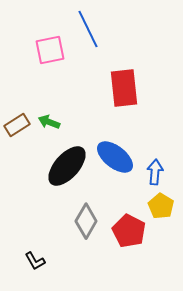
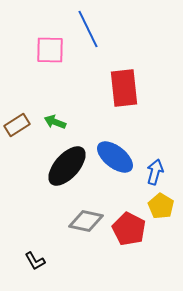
pink square: rotated 12 degrees clockwise
green arrow: moved 6 px right
blue arrow: rotated 10 degrees clockwise
gray diamond: rotated 72 degrees clockwise
red pentagon: moved 2 px up
